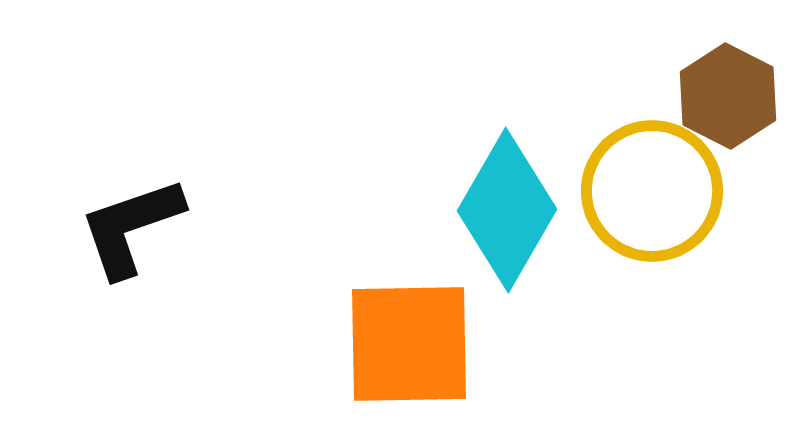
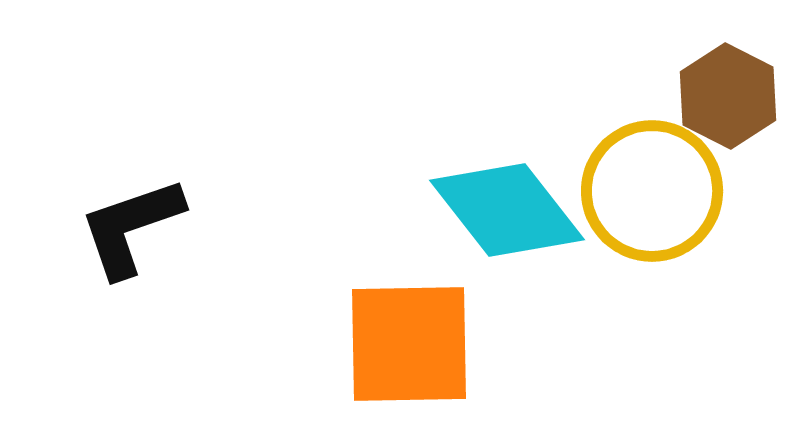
cyan diamond: rotated 68 degrees counterclockwise
